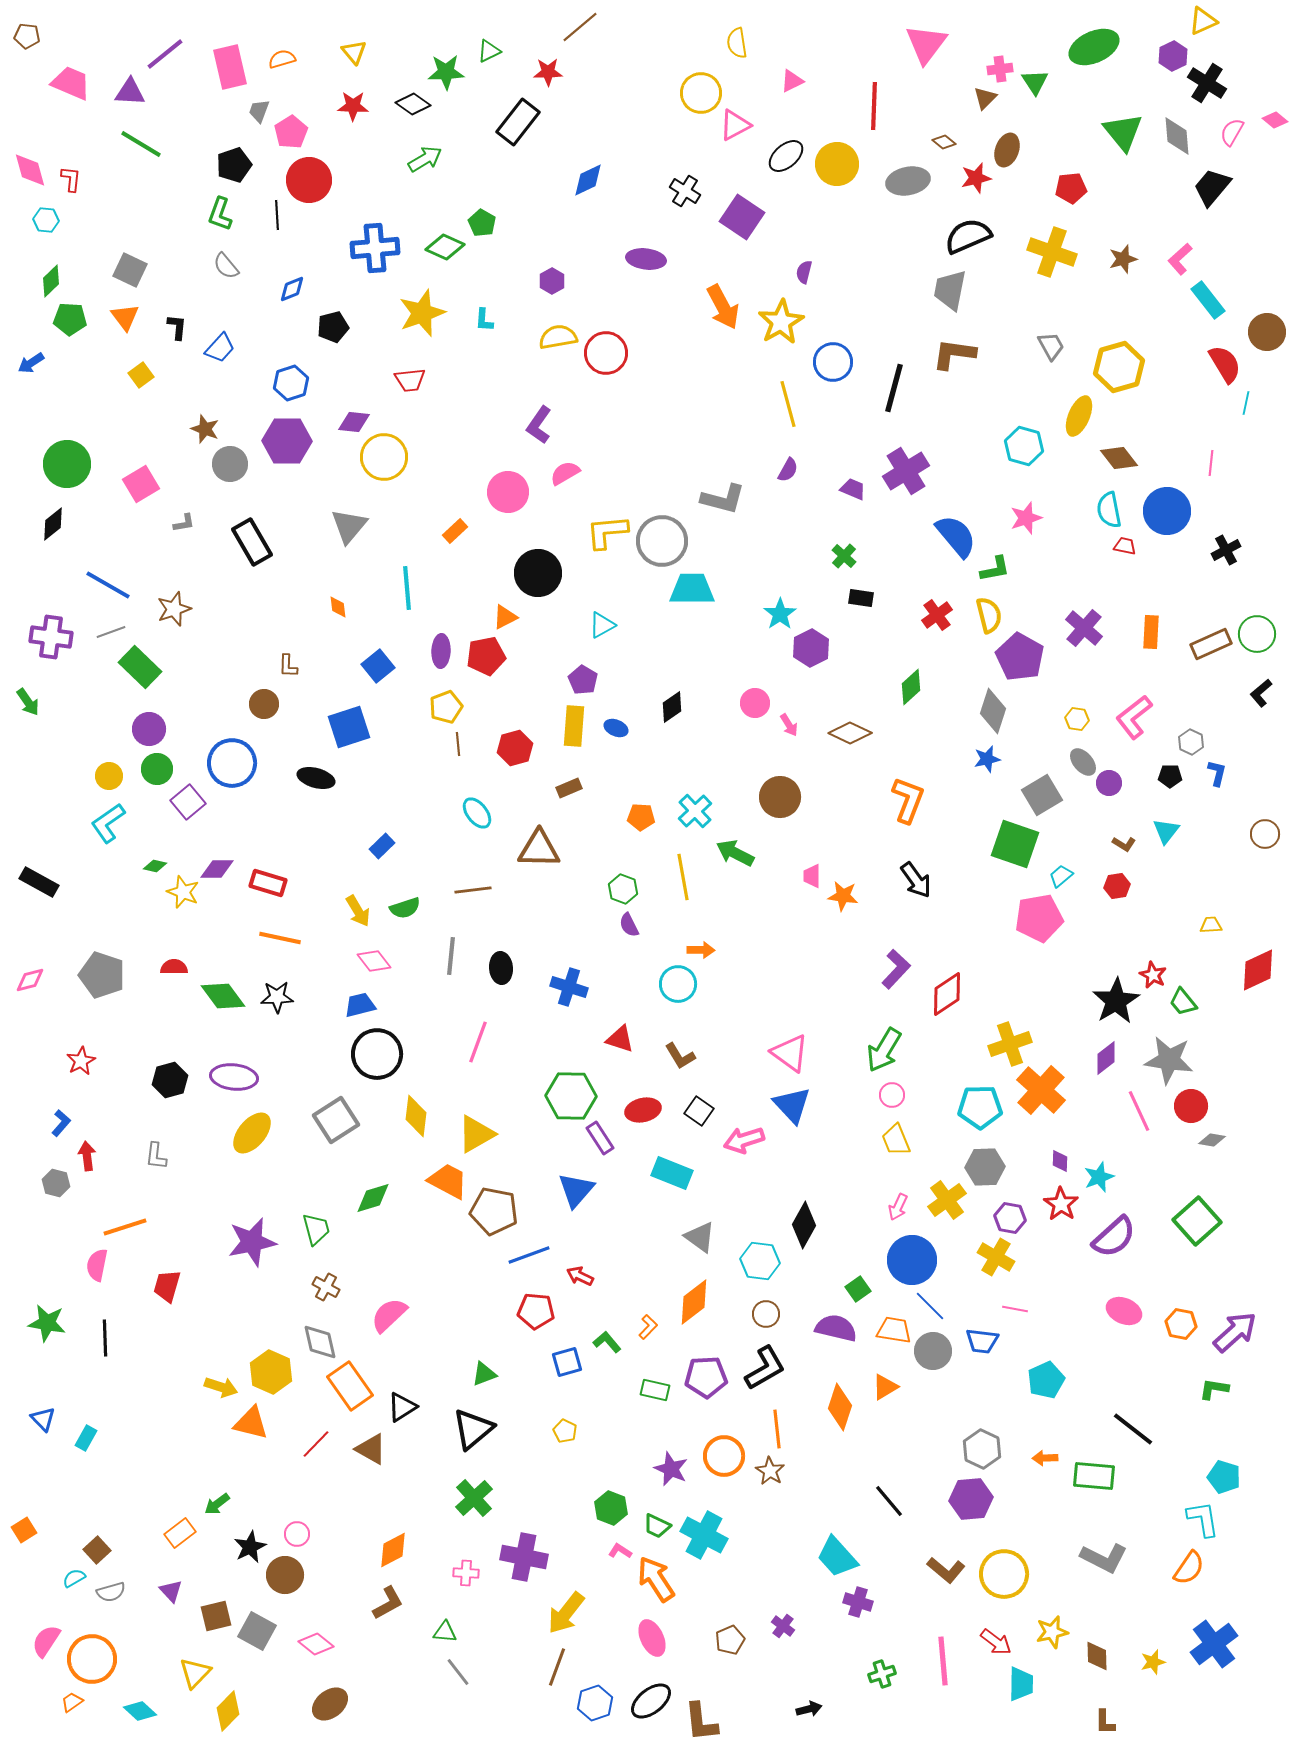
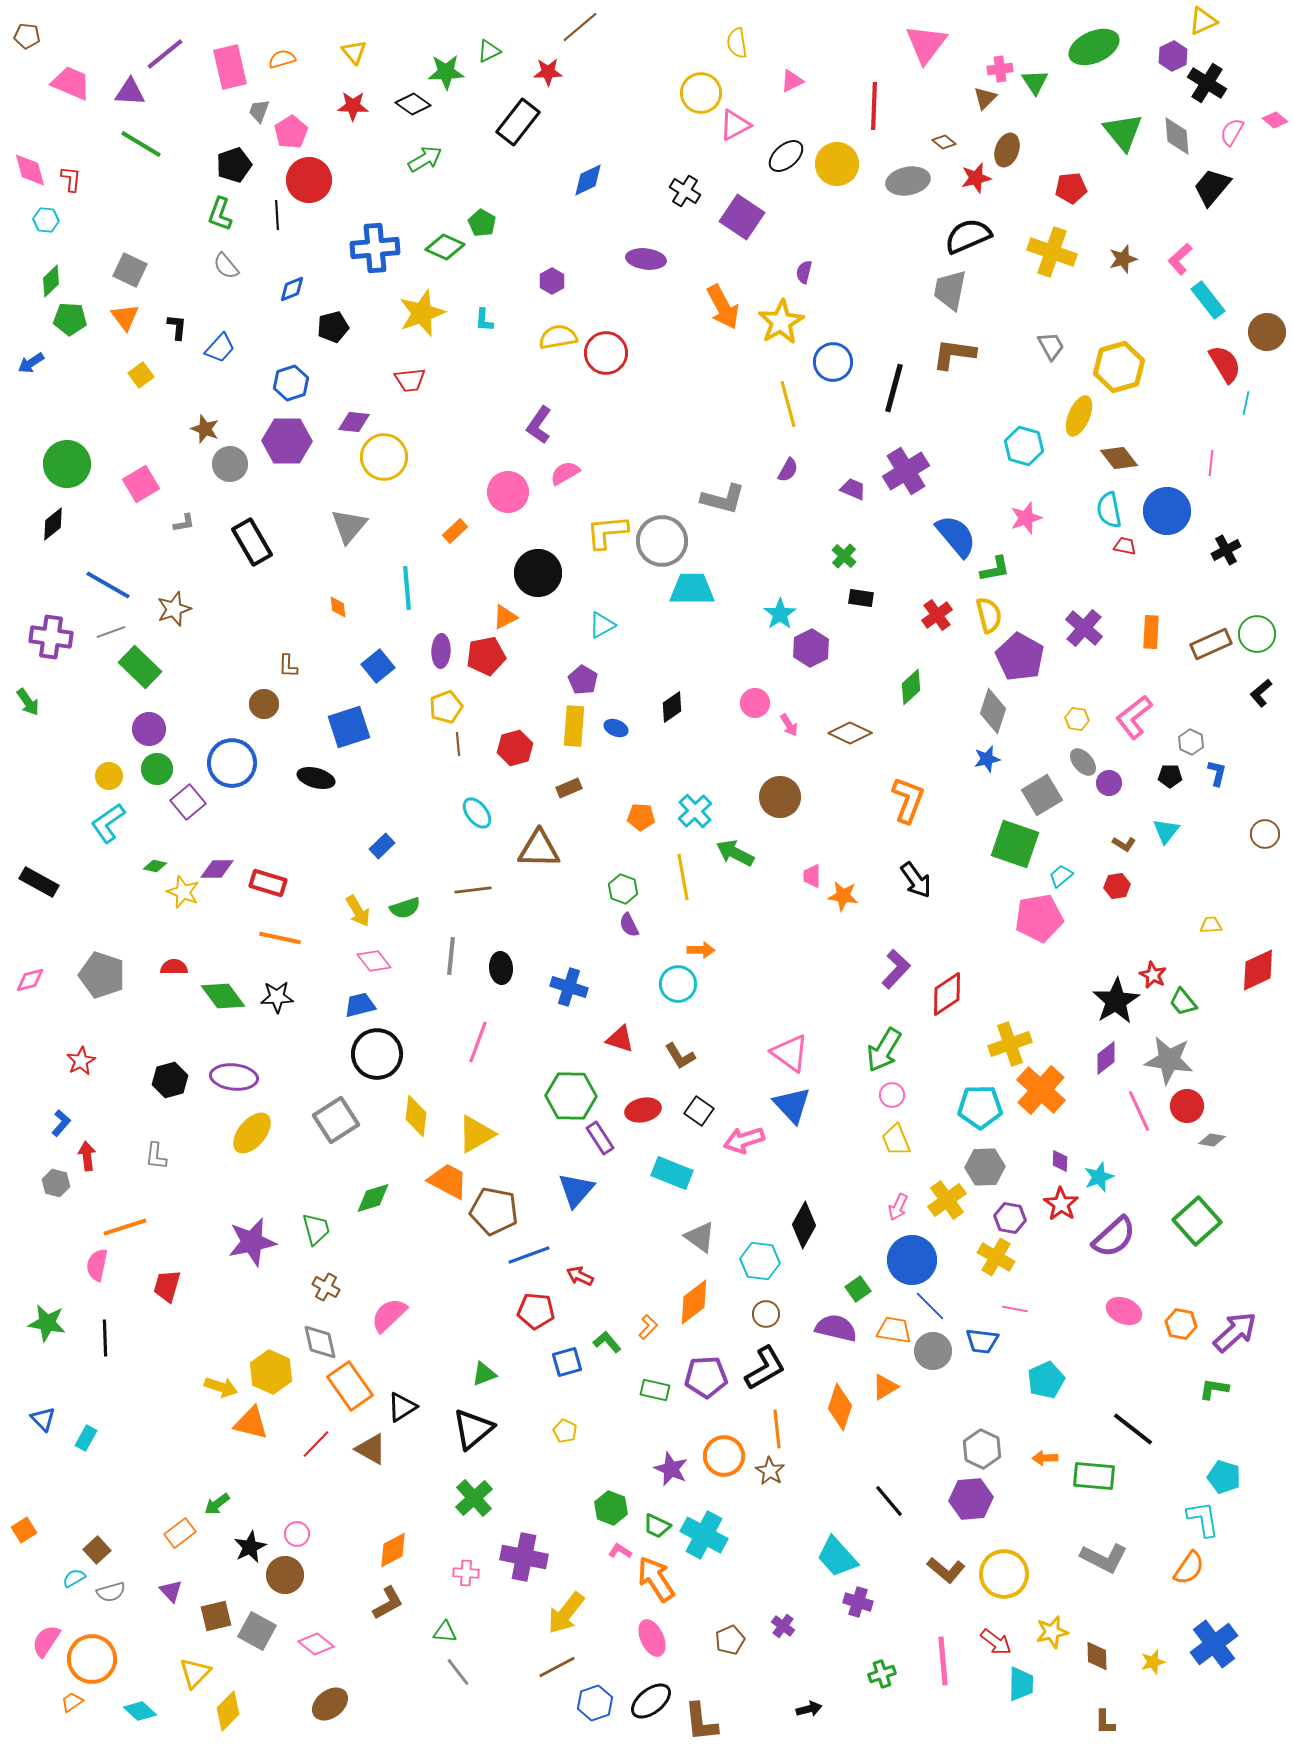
red circle at (1191, 1106): moved 4 px left
brown line at (557, 1667): rotated 42 degrees clockwise
